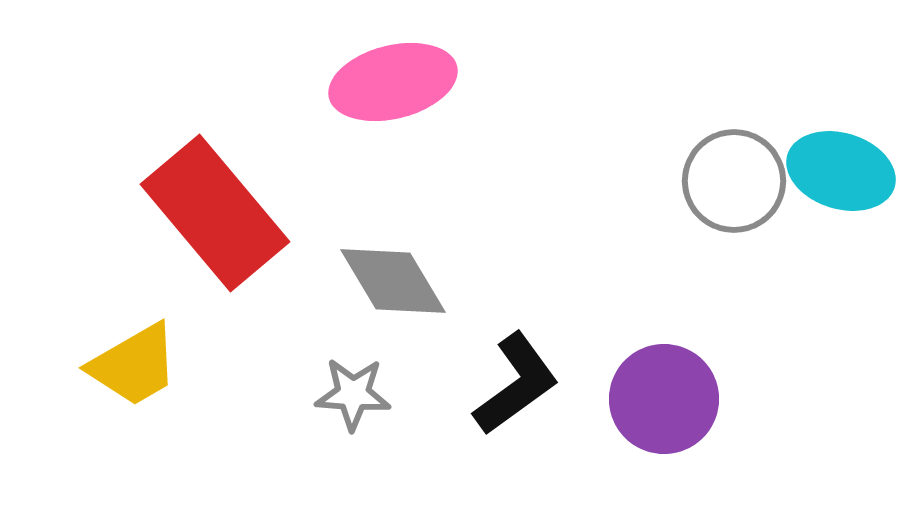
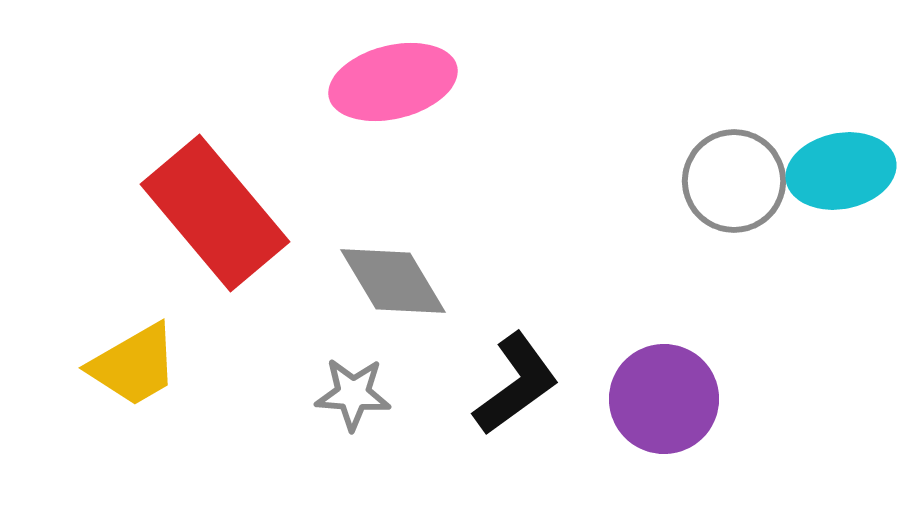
cyan ellipse: rotated 28 degrees counterclockwise
